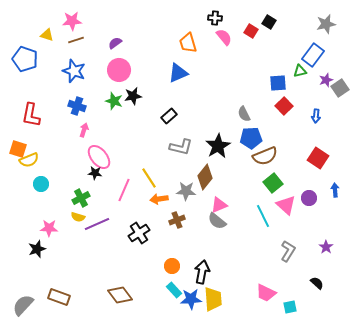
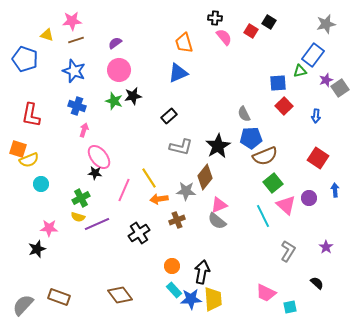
orange trapezoid at (188, 43): moved 4 px left
